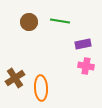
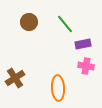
green line: moved 5 px right, 3 px down; rotated 42 degrees clockwise
orange ellipse: moved 17 px right
